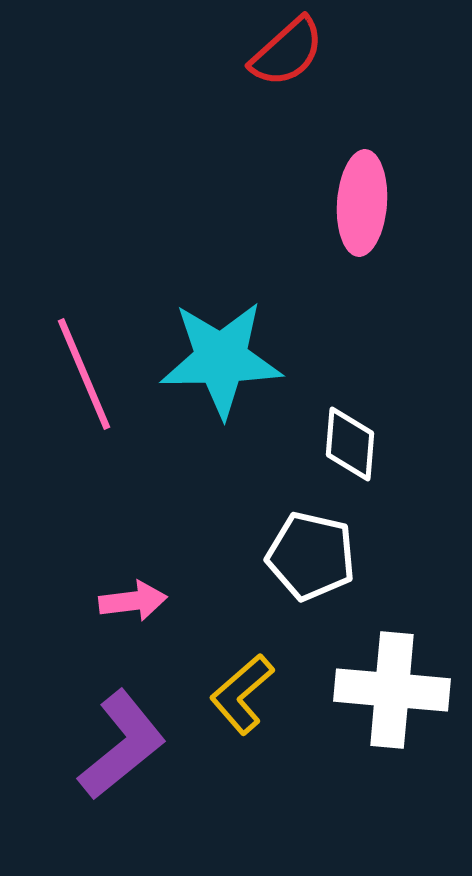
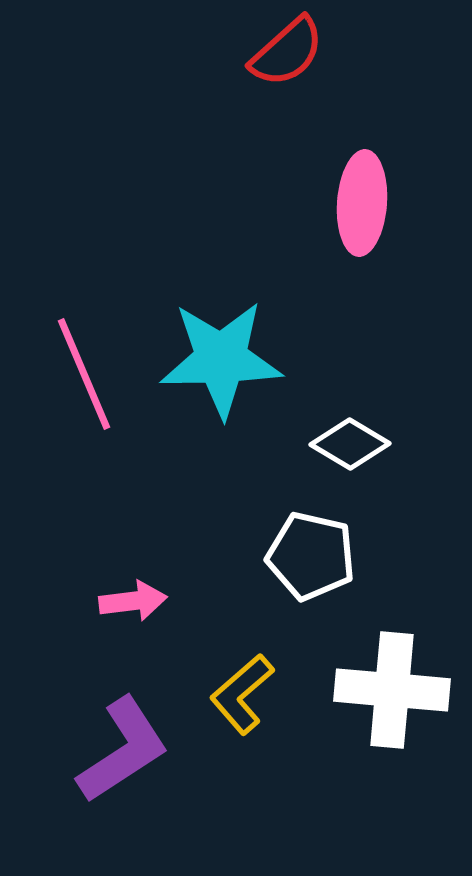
white diamond: rotated 64 degrees counterclockwise
purple L-shape: moved 1 px right, 5 px down; rotated 6 degrees clockwise
